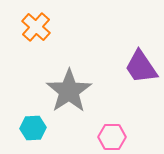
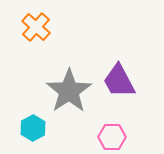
purple trapezoid: moved 22 px left, 14 px down; rotated 6 degrees clockwise
cyan hexagon: rotated 25 degrees counterclockwise
